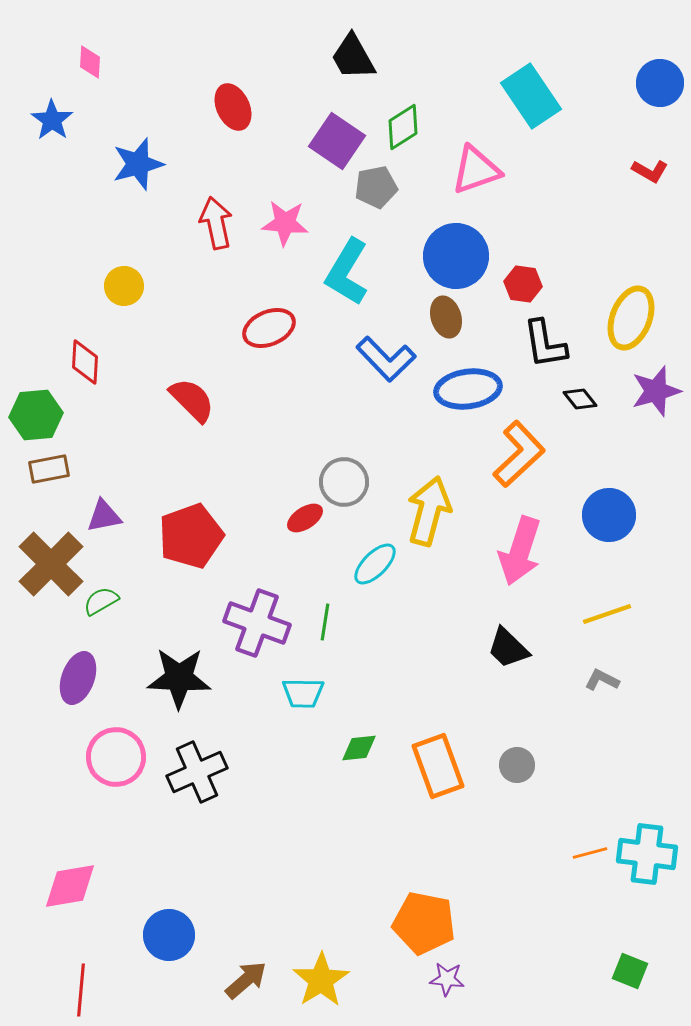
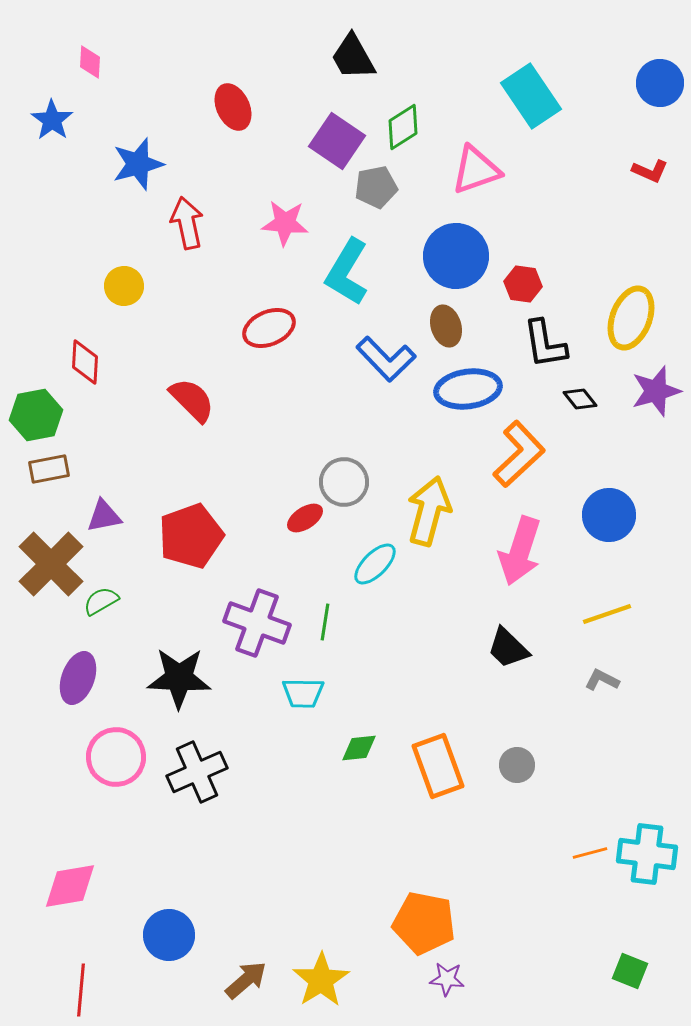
red L-shape at (650, 171): rotated 6 degrees counterclockwise
red arrow at (216, 223): moved 29 px left
brown ellipse at (446, 317): moved 9 px down
green hexagon at (36, 415): rotated 6 degrees counterclockwise
